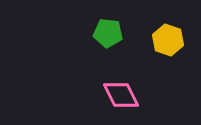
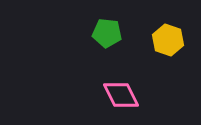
green pentagon: moved 1 px left
